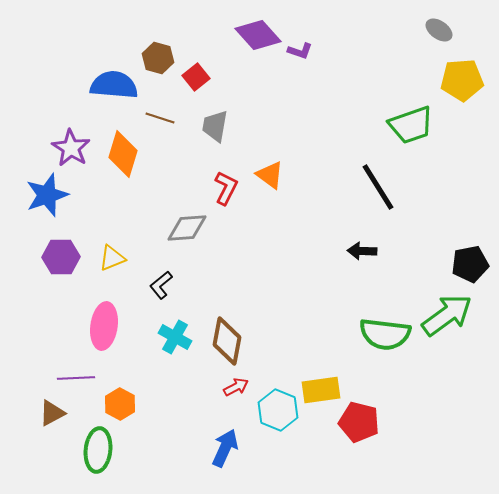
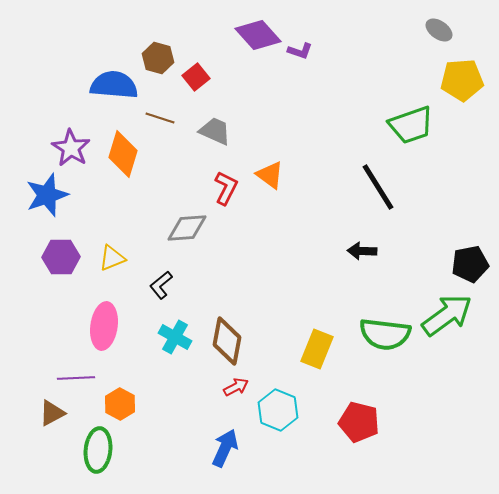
gray trapezoid: moved 5 px down; rotated 104 degrees clockwise
yellow rectangle: moved 4 px left, 41 px up; rotated 60 degrees counterclockwise
